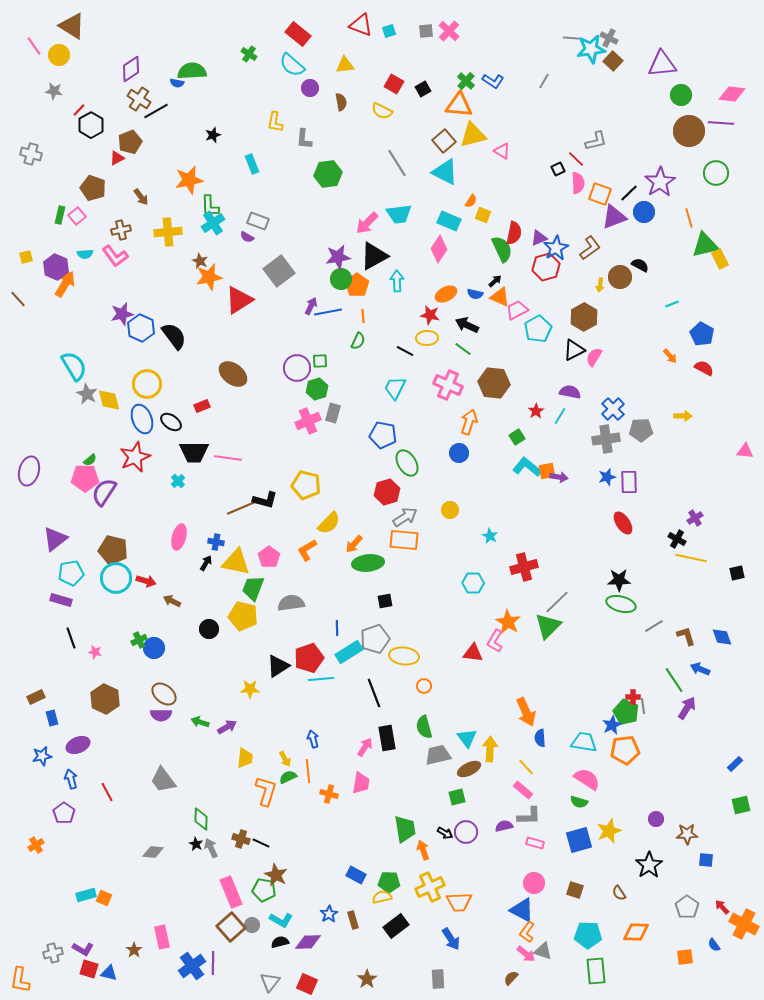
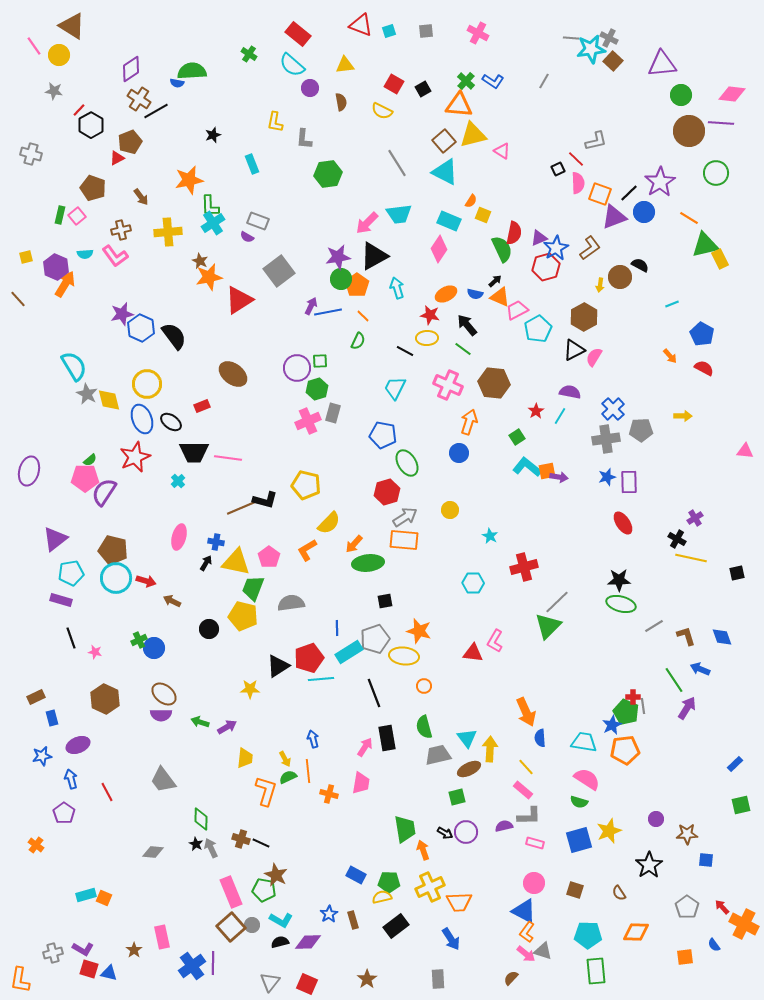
pink cross at (449, 31): moved 29 px right, 2 px down; rotated 15 degrees counterclockwise
orange line at (689, 218): rotated 42 degrees counterclockwise
cyan arrow at (397, 281): moved 7 px down; rotated 15 degrees counterclockwise
orange line at (363, 316): rotated 40 degrees counterclockwise
black arrow at (467, 325): rotated 25 degrees clockwise
orange star at (508, 622): moved 89 px left, 9 px down; rotated 15 degrees counterclockwise
orange cross at (36, 845): rotated 21 degrees counterclockwise
blue triangle at (522, 910): moved 2 px right, 1 px down
